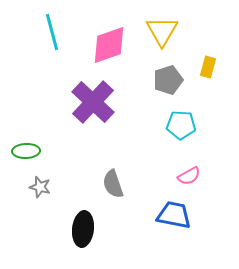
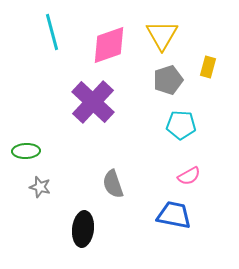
yellow triangle: moved 4 px down
